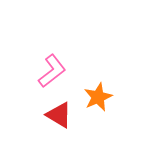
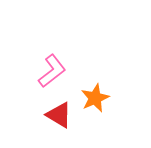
orange star: moved 3 px left, 1 px down
